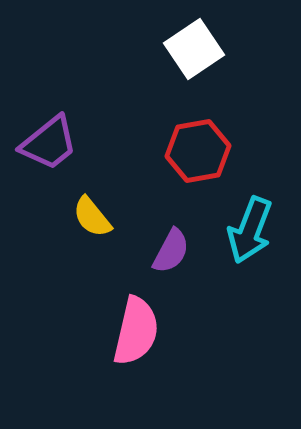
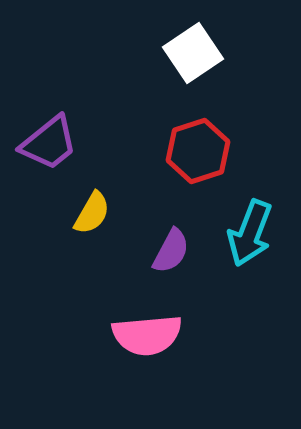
white square: moved 1 px left, 4 px down
red hexagon: rotated 8 degrees counterclockwise
yellow semicircle: moved 4 px up; rotated 111 degrees counterclockwise
cyan arrow: moved 3 px down
pink semicircle: moved 11 px right, 4 px down; rotated 72 degrees clockwise
